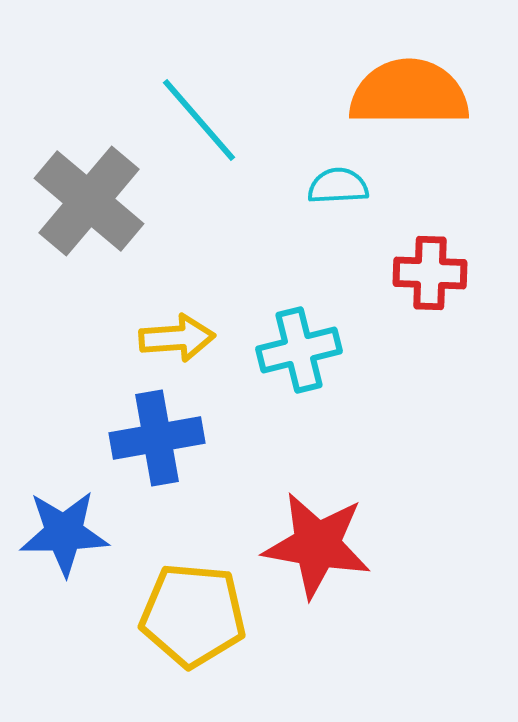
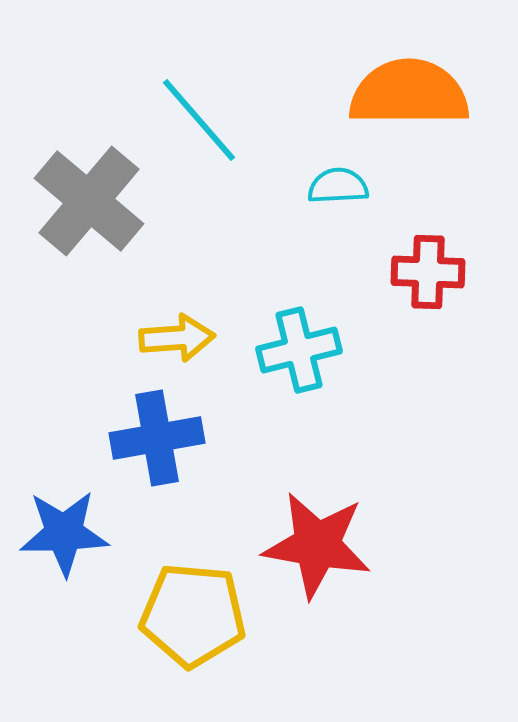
red cross: moved 2 px left, 1 px up
